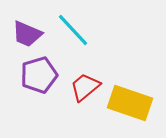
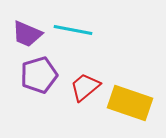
cyan line: rotated 36 degrees counterclockwise
